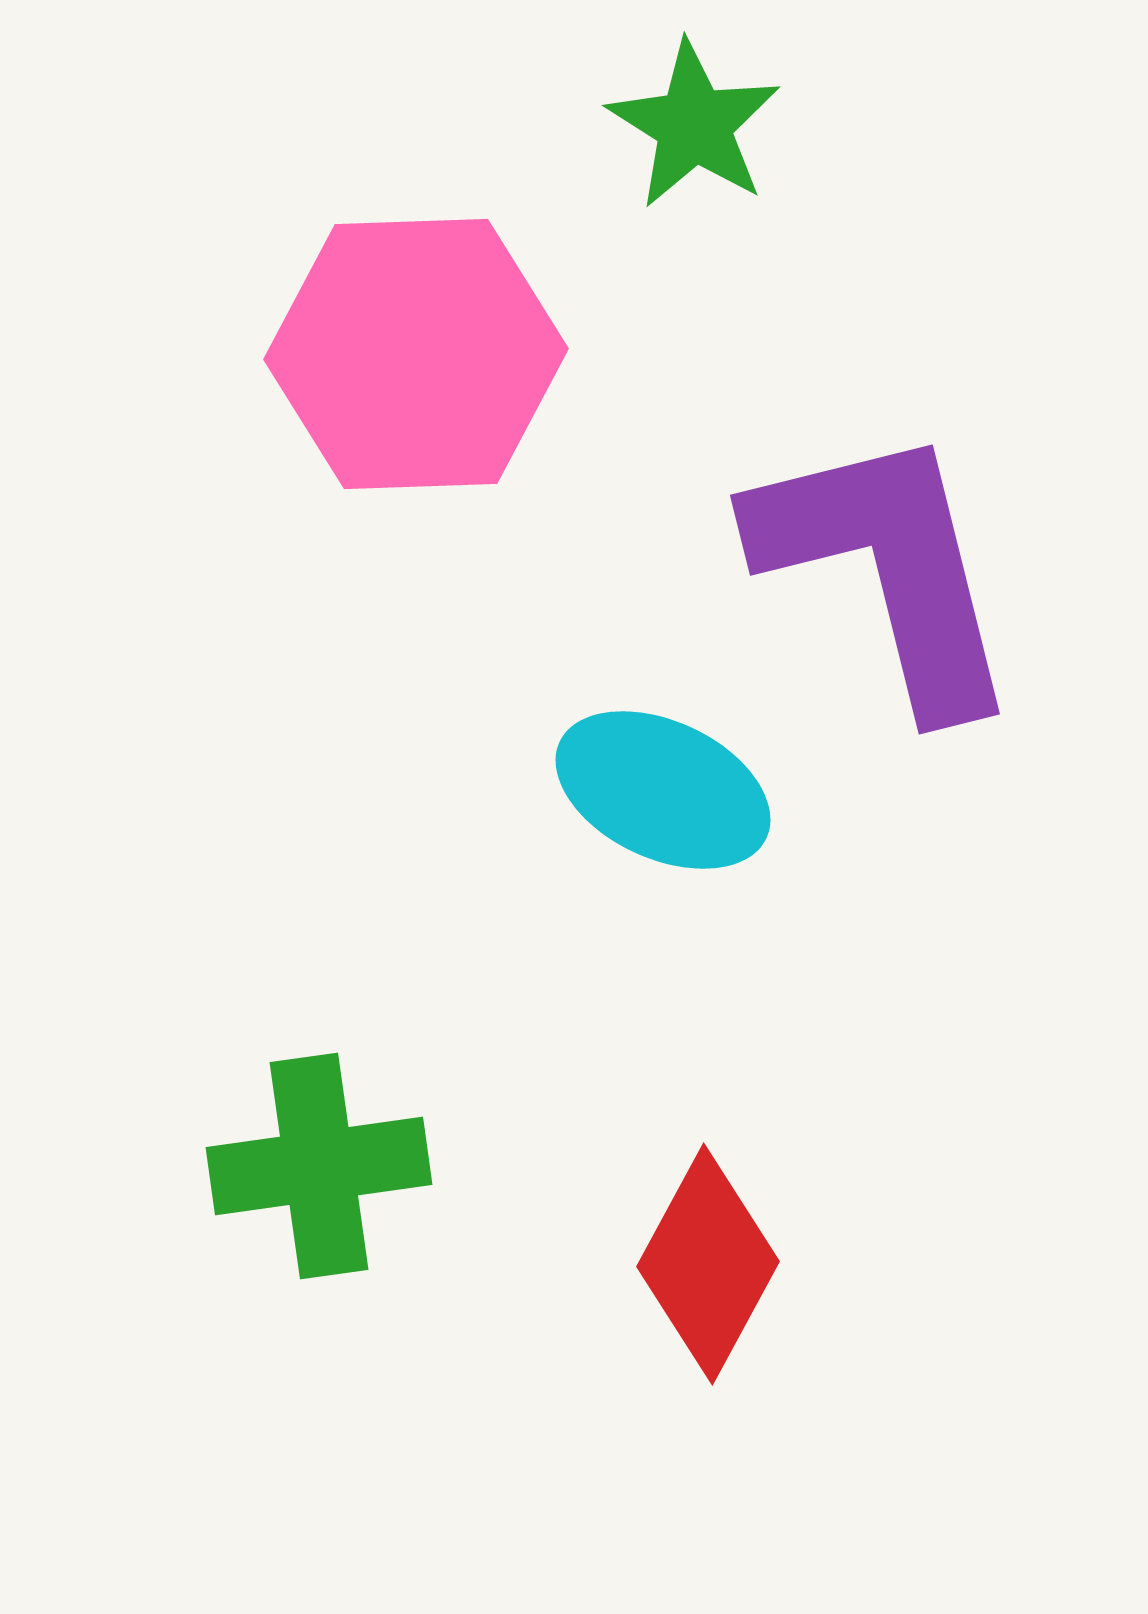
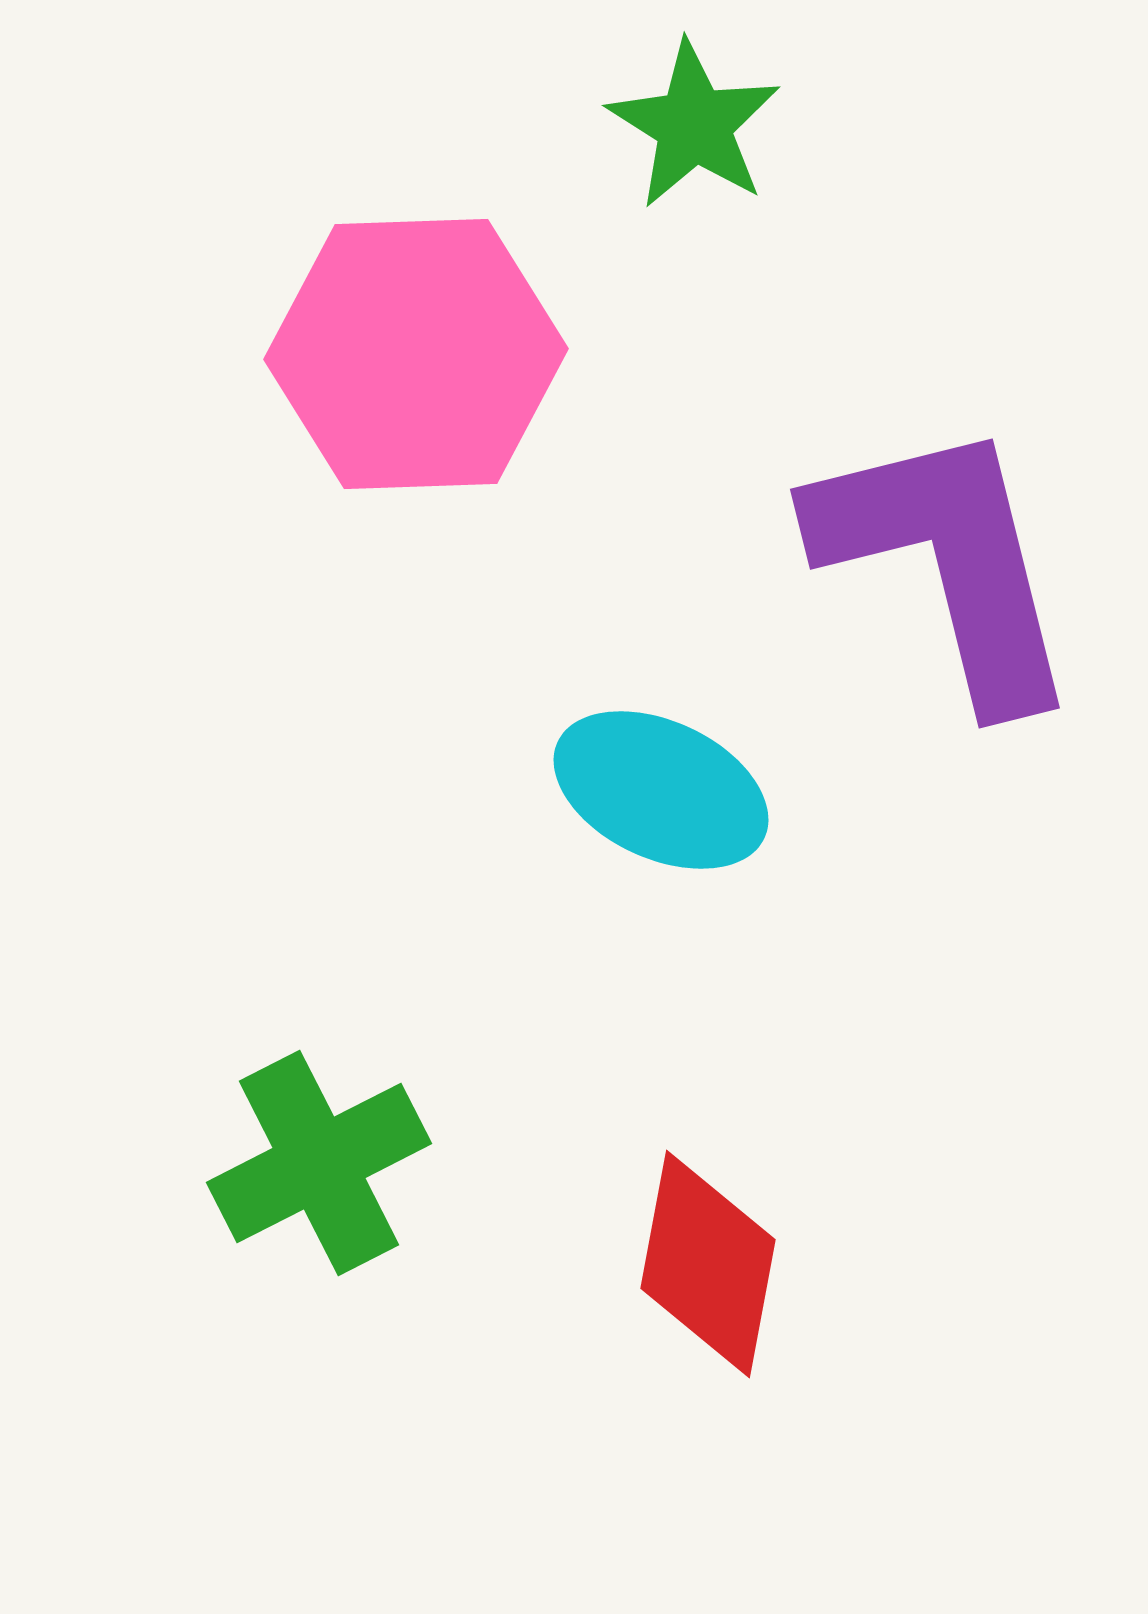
purple L-shape: moved 60 px right, 6 px up
cyan ellipse: moved 2 px left
green cross: moved 3 px up; rotated 19 degrees counterclockwise
red diamond: rotated 18 degrees counterclockwise
